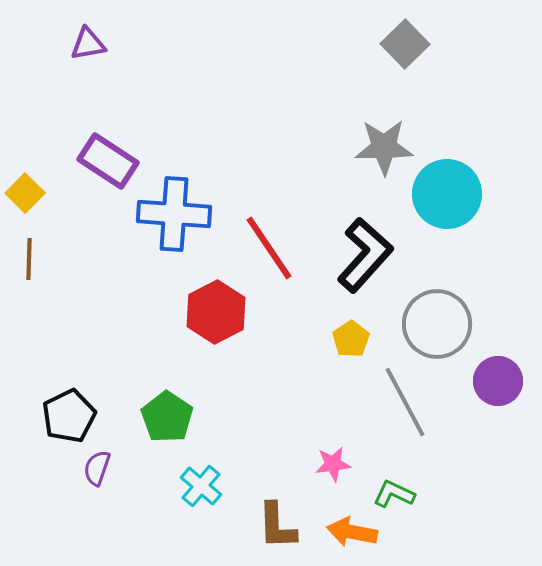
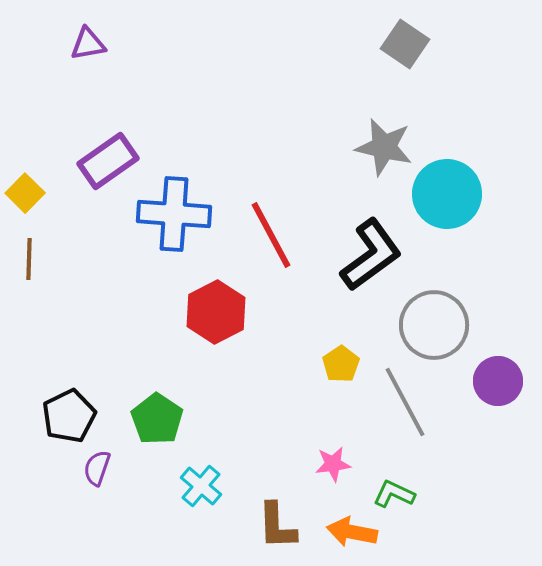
gray square: rotated 12 degrees counterclockwise
gray star: rotated 14 degrees clockwise
purple rectangle: rotated 68 degrees counterclockwise
red line: moved 2 px right, 13 px up; rotated 6 degrees clockwise
black L-shape: moved 6 px right; rotated 12 degrees clockwise
gray circle: moved 3 px left, 1 px down
yellow pentagon: moved 10 px left, 25 px down
green pentagon: moved 10 px left, 2 px down
